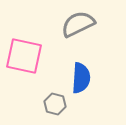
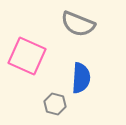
gray semicircle: rotated 132 degrees counterclockwise
pink square: moved 3 px right; rotated 12 degrees clockwise
